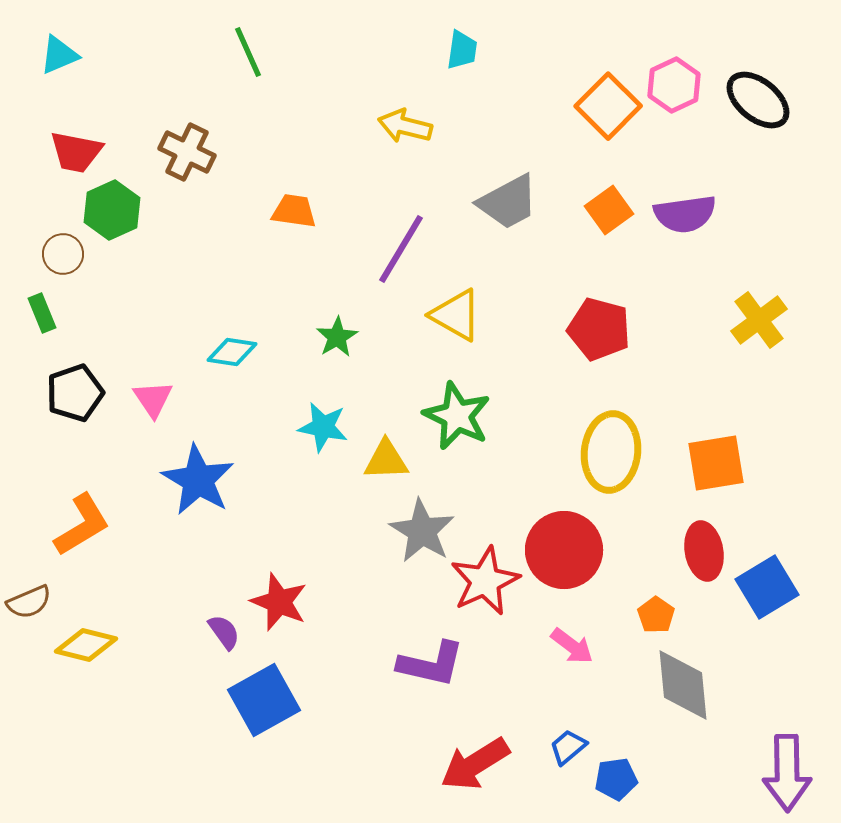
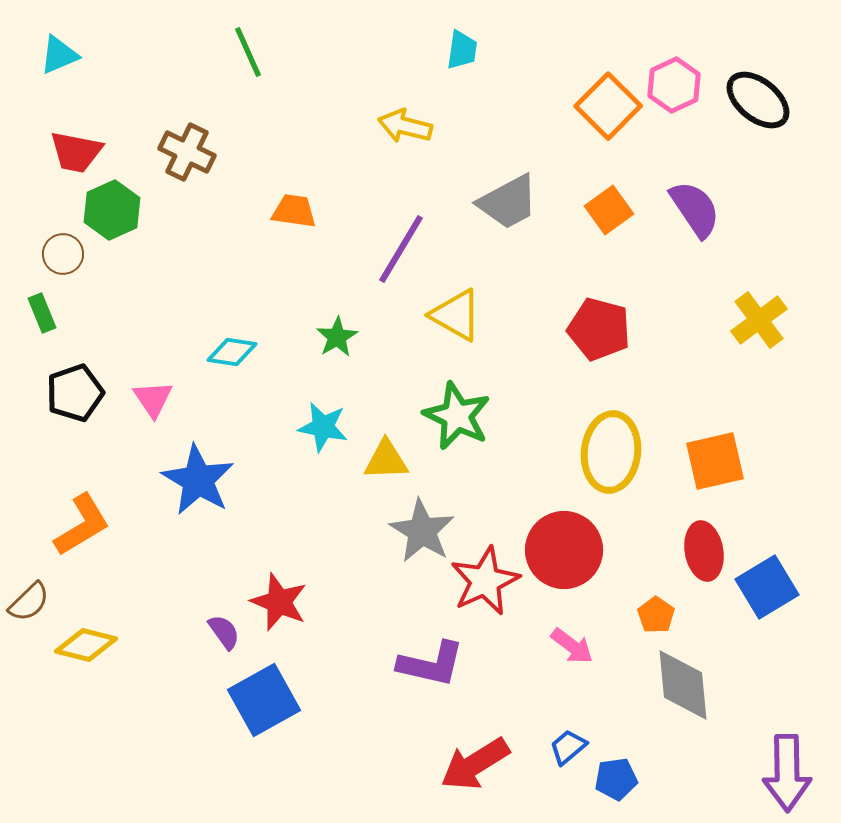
purple semicircle at (685, 214): moved 10 px right, 5 px up; rotated 116 degrees counterclockwise
orange square at (716, 463): moved 1 px left, 2 px up; rotated 4 degrees counterclockwise
brown semicircle at (29, 602): rotated 21 degrees counterclockwise
